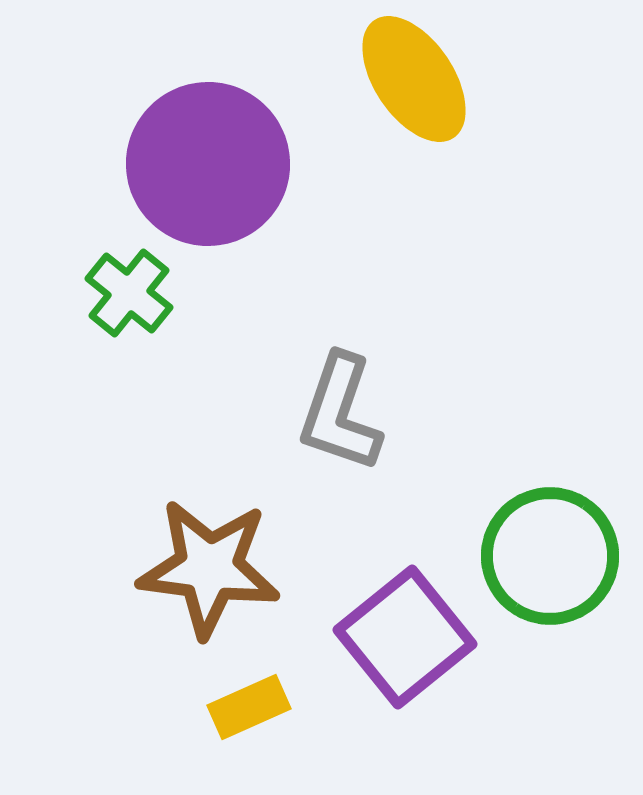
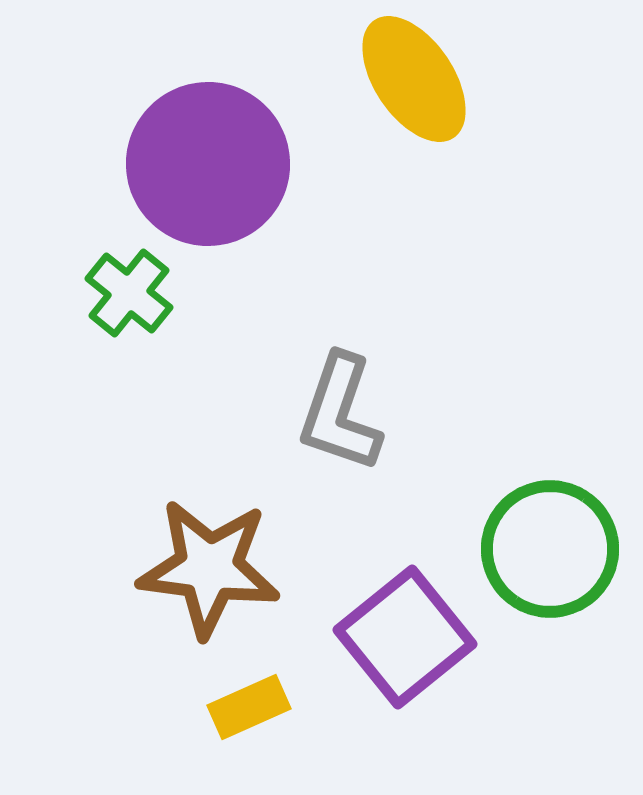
green circle: moved 7 px up
